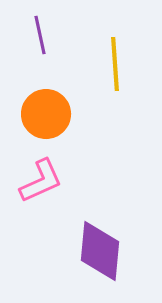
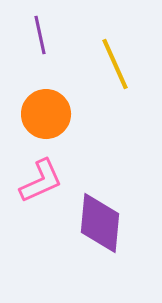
yellow line: rotated 20 degrees counterclockwise
purple diamond: moved 28 px up
